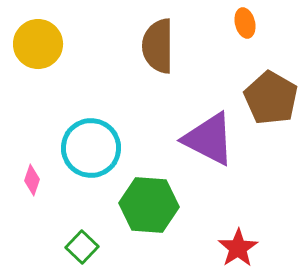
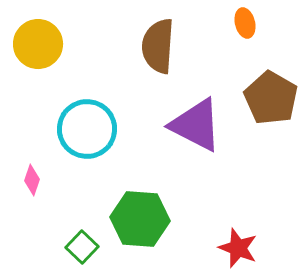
brown semicircle: rotated 4 degrees clockwise
purple triangle: moved 13 px left, 14 px up
cyan circle: moved 4 px left, 19 px up
green hexagon: moved 9 px left, 14 px down
red star: rotated 18 degrees counterclockwise
